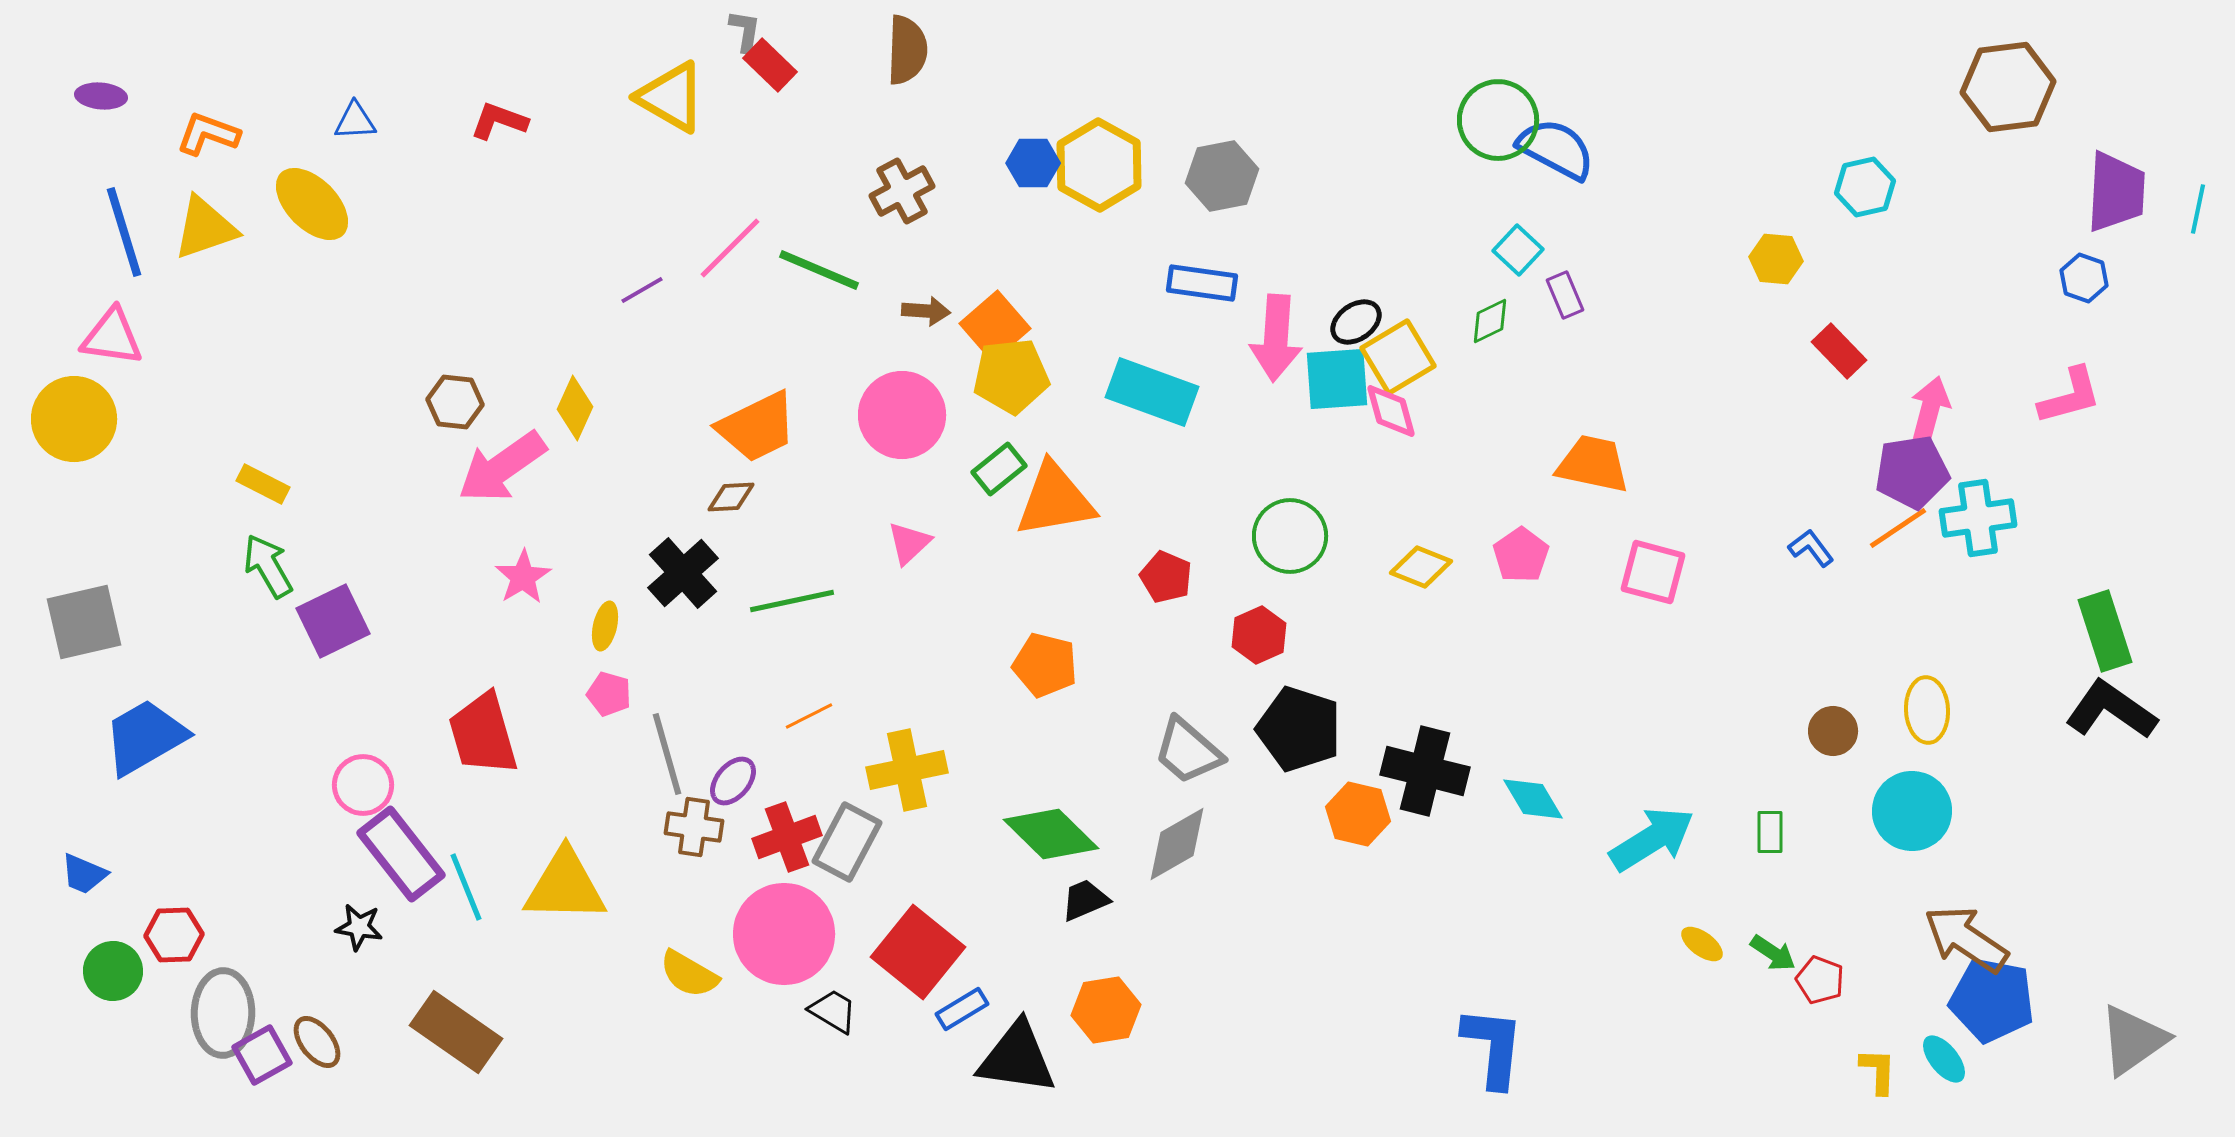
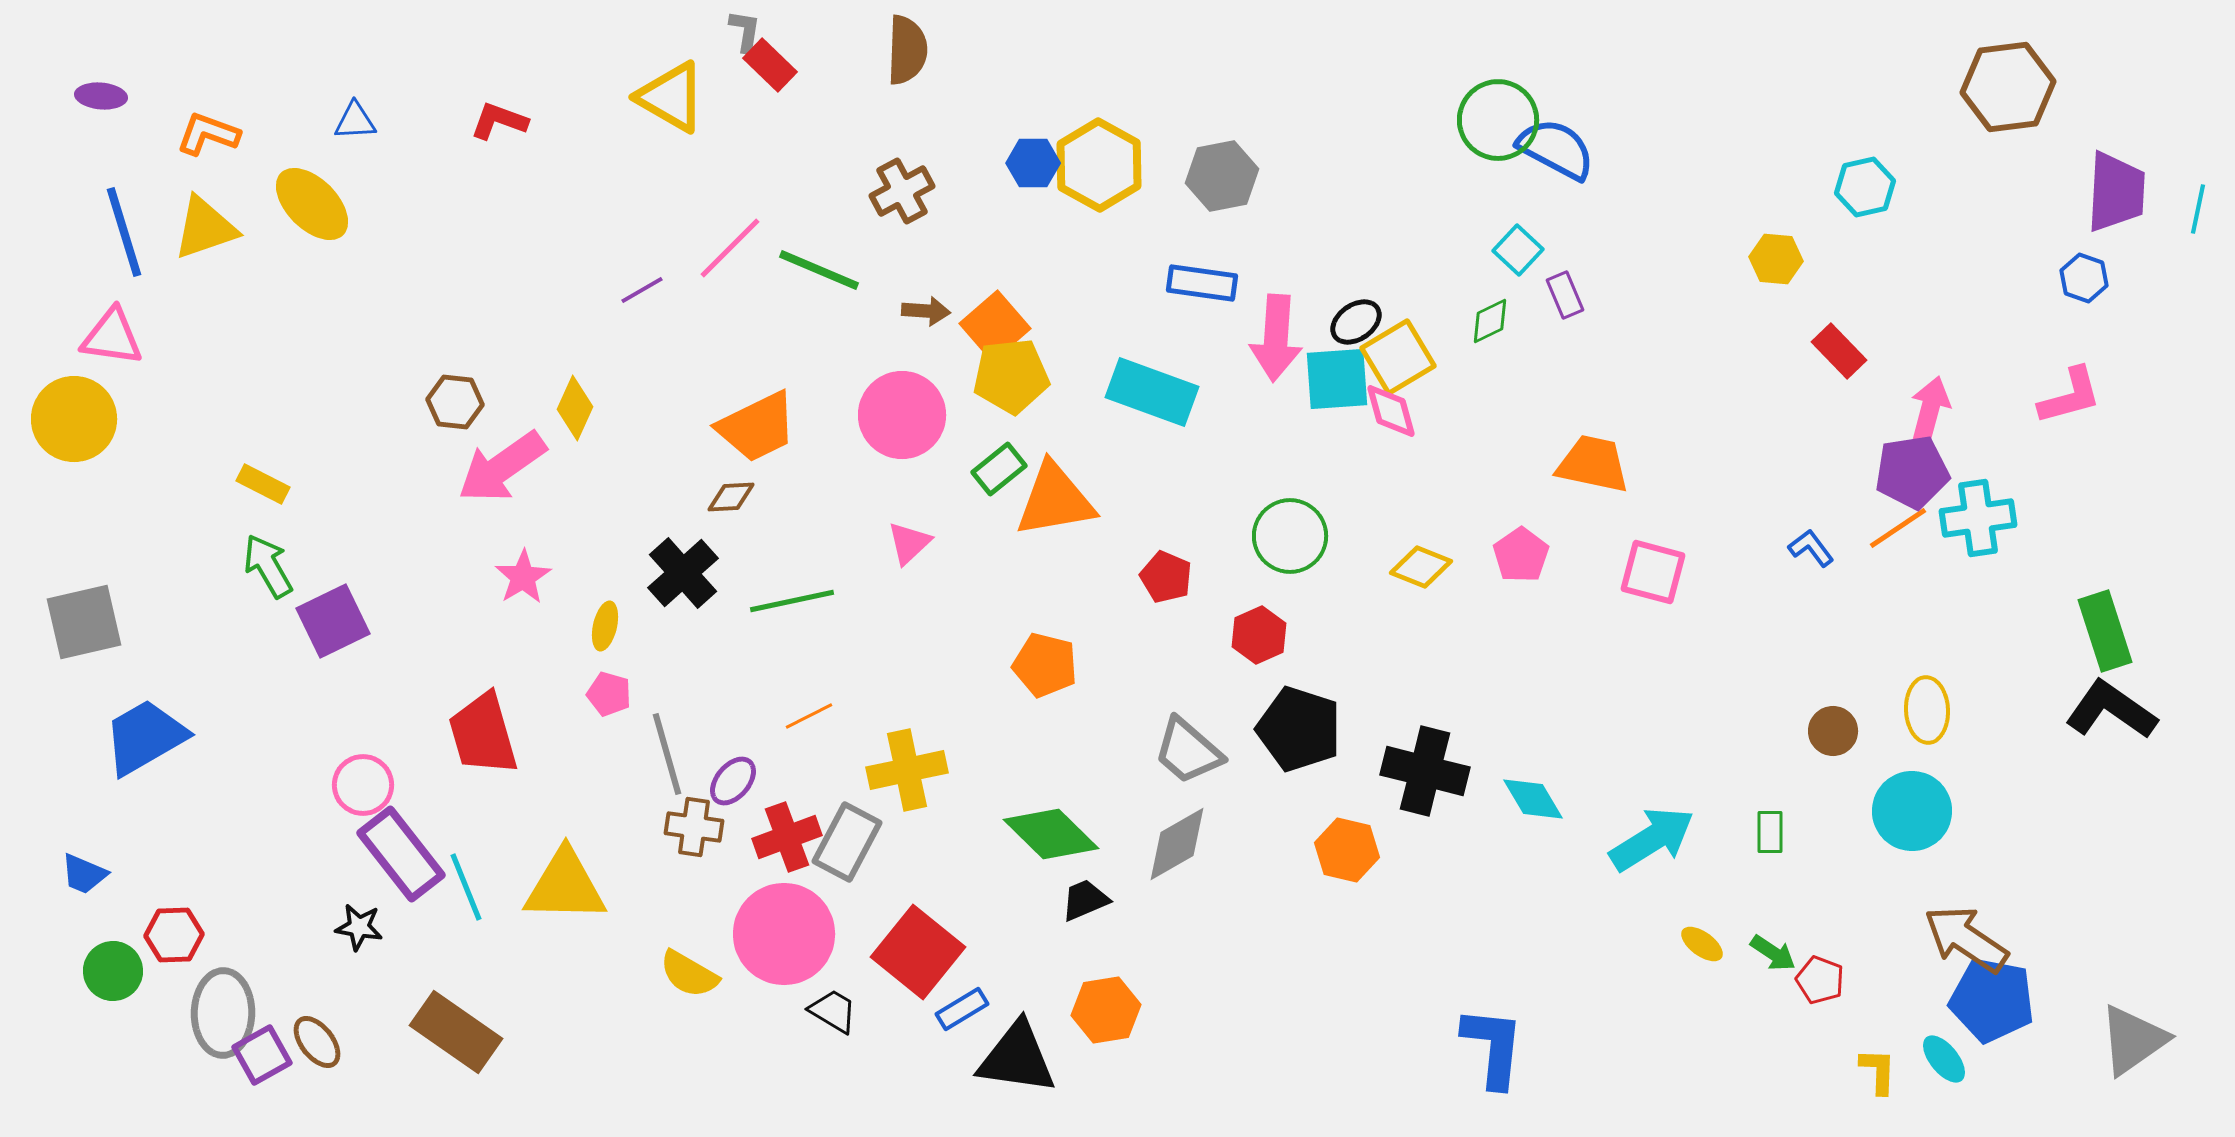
orange hexagon at (1358, 814): moved 11 px left, 36 px down
